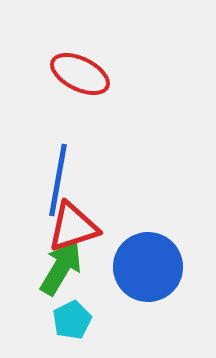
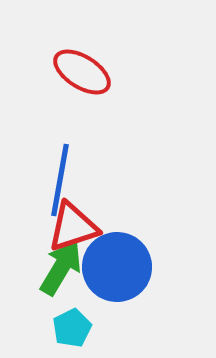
red ellipse: moved 2 px right, 2 px up; rotated 6 degrees clockwise
blue line: moved 2 px right
blue circle: moved 31 px left
cyan pentagon: moved 8 px down
